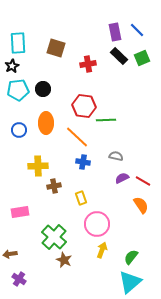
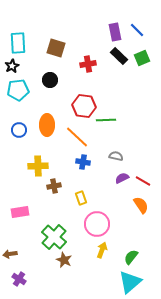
black circle: moved 7 px right, 9 px up
orange ellipse: moved 1 px right, 2 px down
